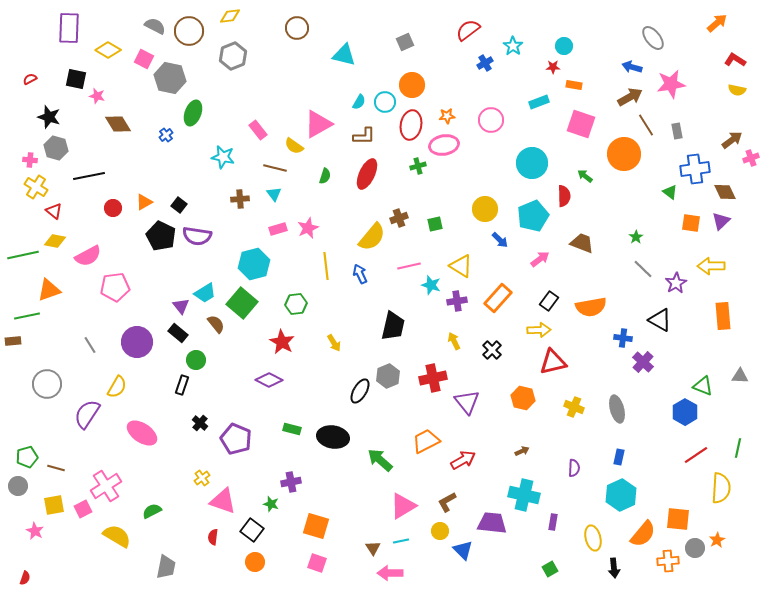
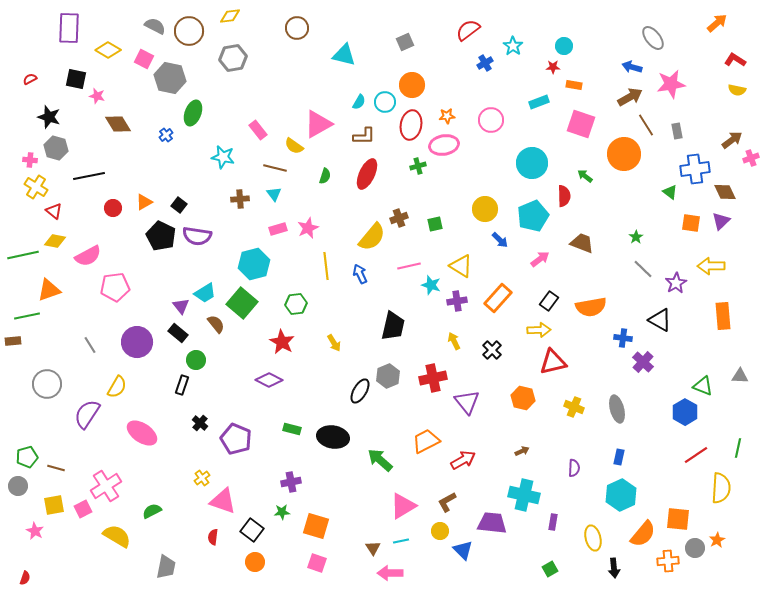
gray hexagon at (233, 56): moved 2 px down; rotated 12 degrees clockwise
green star at (271, 504): moved 11 px right, 8 px down; rotated 21 degrees counterclockwise
